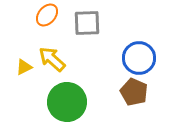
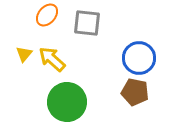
gray square: rotated 8 degrees clockwise
yellow triangle: moved 13 px up; rotated 24 degrees counterclockwise
brown pentagon: moved 1 px right; rotated 12 degrees counterclockwise
